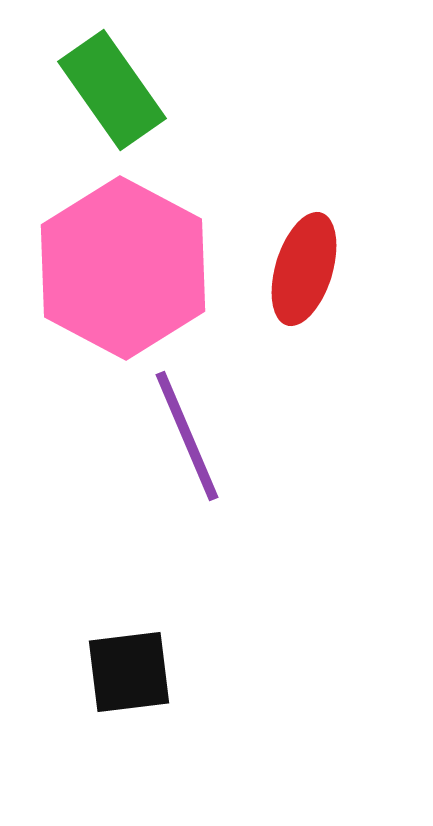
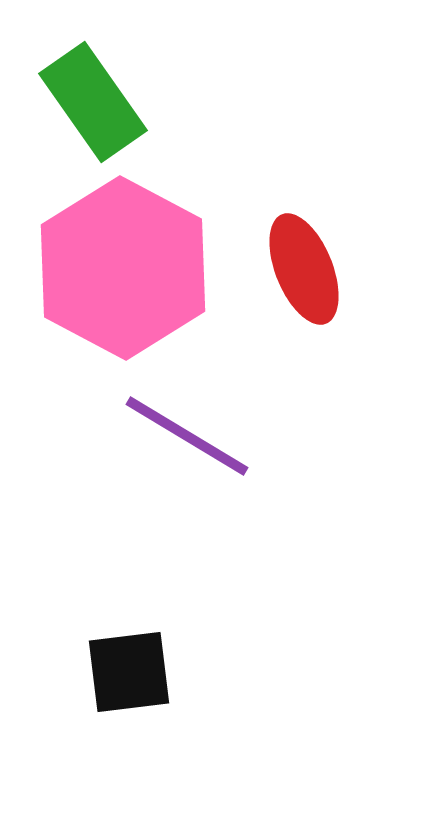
green rectangle: moved 19 px left, 12 px down
red ellipse: rotated 39 degrees counterclockwise
purple line: rotated 36 degrees counterclockwise
